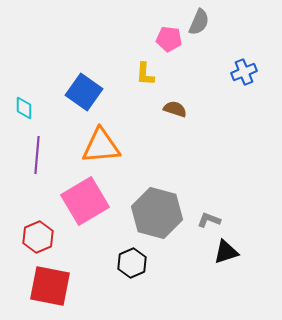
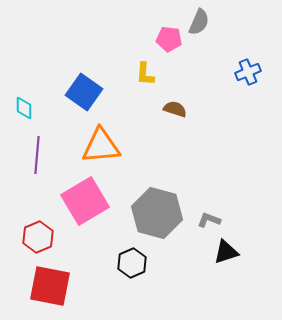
blue cross: moved 4 px right
